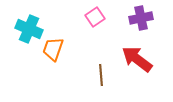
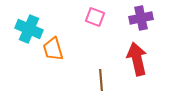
pink square: rotated 36 degrees counterclockwise
orange trapezoid: rotated 35 degrees counterclockwise
red arrow: rotated 40 degrees clockwise
brown line: moved 5 px down
